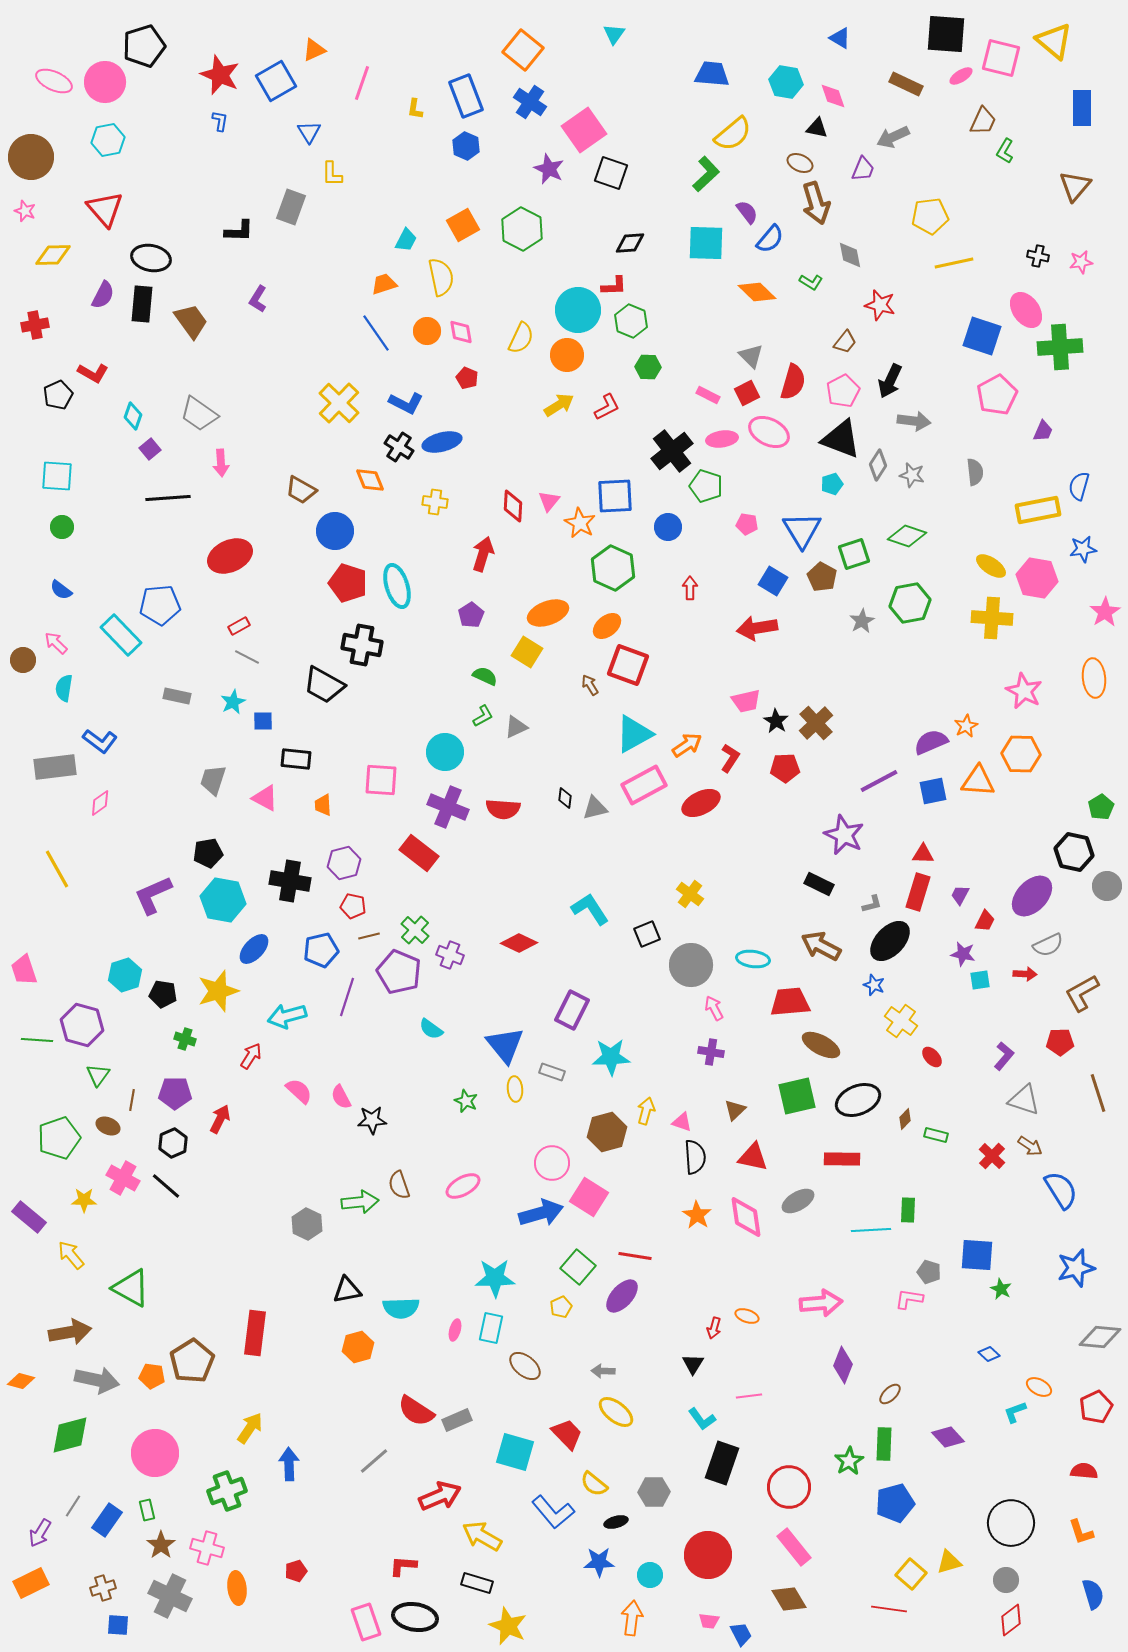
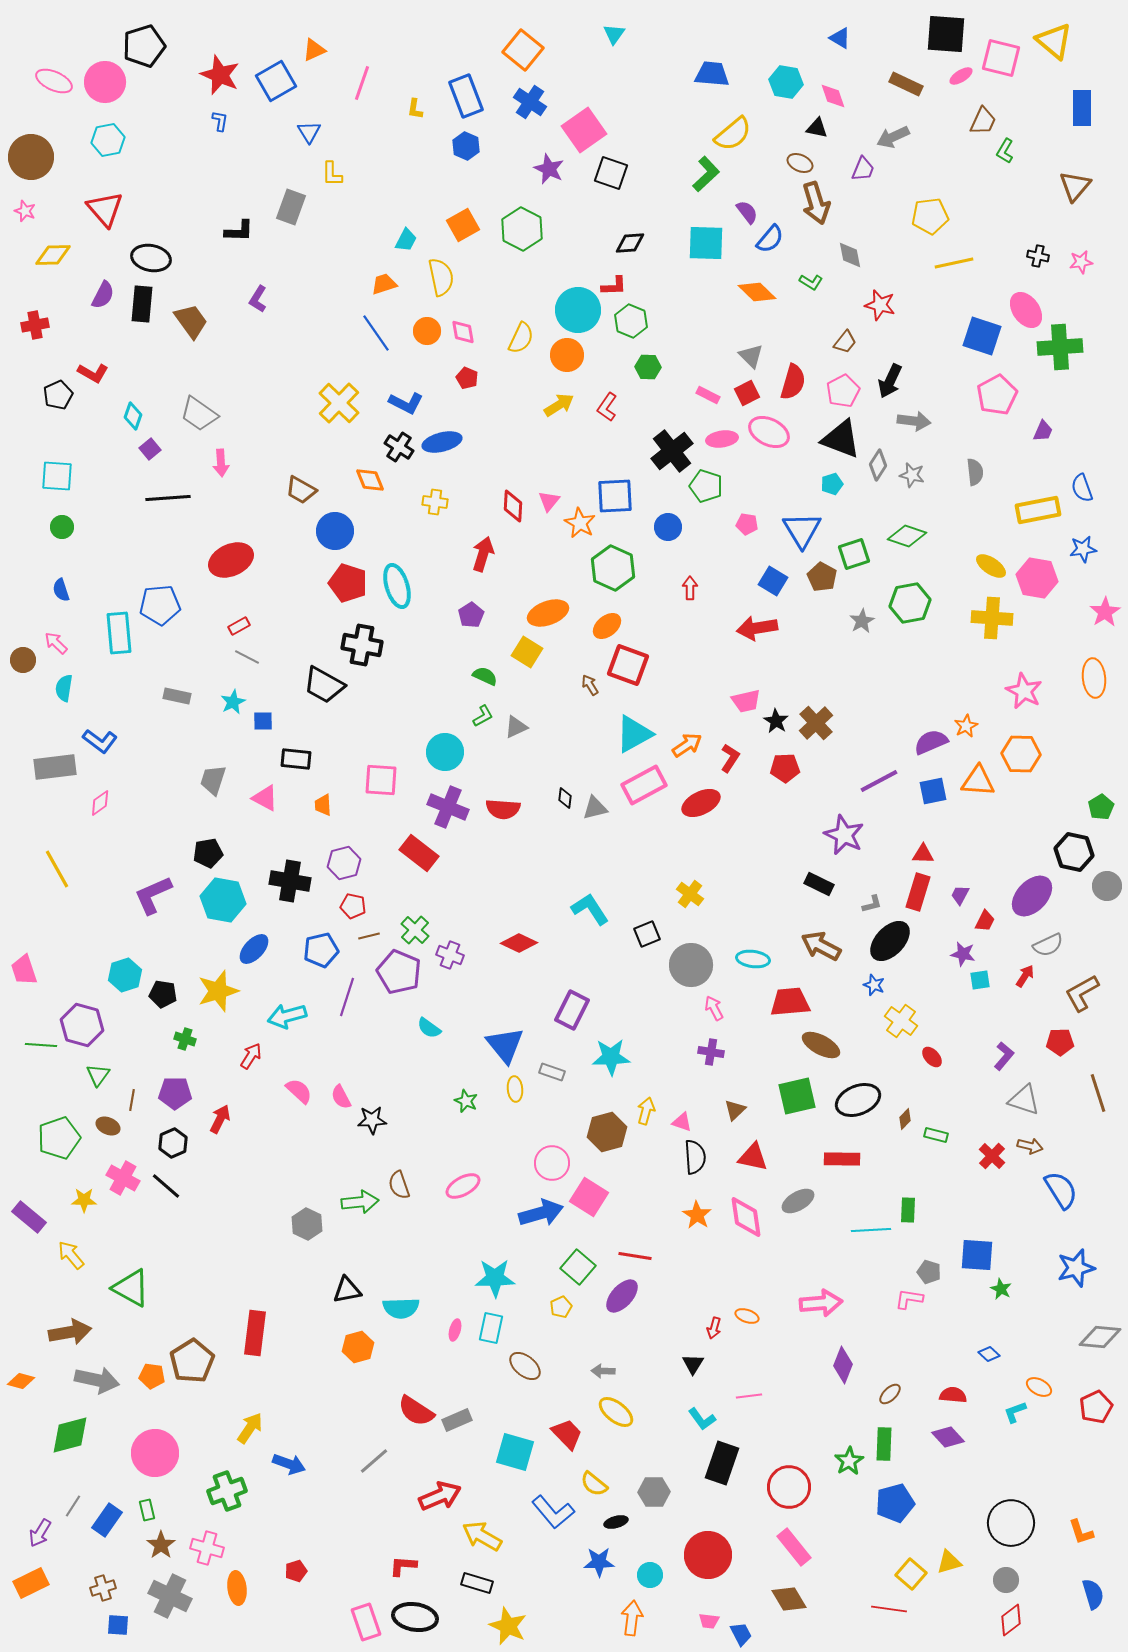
pink diamond at (461, 332): moved 2 px right
red L-shape at (607, 407): rotated 152 degrees clockwise
blue semicircle at (1079, 486): moved 3 px right, 2 px down; rotated 36 degrees counterclockwise
red ellipse at (230, 556): moved 1 px right, 4 px down
blue semicircle at (61, 590): rotated 35 degrees clockwise
cyan rectangle at (121, 635): moved 2 px left, 2 px up; rotated 39 degrees clockwise
red arrow at (1025, 974): moved 2 px down; rotated 60 degrees counterclockwise
cyan semicircle at (431, 1029): moved 2 px left, 1 px up
green line at (37, 1040): moved 4 px right, 5 px down
brown arrow at (1030, 1146): rotated 20 degrees counterclockwise
blue arrow at (289, 1464): rotated 112 degrees clockwise
red semicircle at (1084, 1471): moved 131 px left, 76 px up
